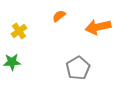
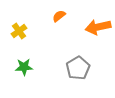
green star: moved 12 px right, 5 px down
